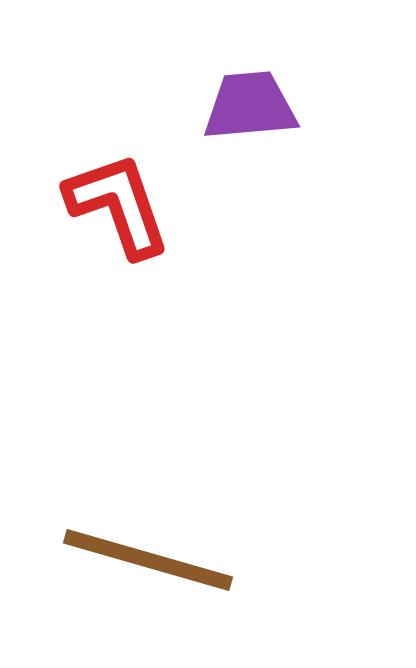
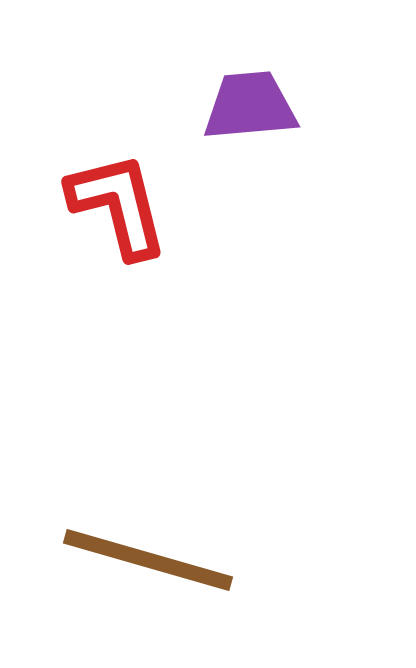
red L-shape: rotated 5 degrees clockwise
